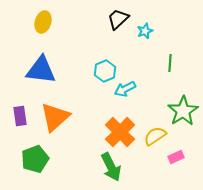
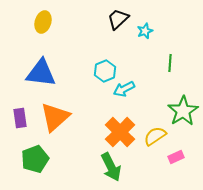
blue triangle: moved 3 px down
cyan arrow: moved 1 px left
purple rectangle: moved 2 px down
